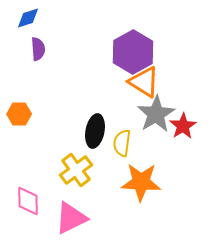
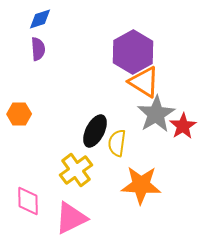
blue diamond: moved 12 px right, 1 px down
black ellipse: rotated 16 degrees clockwise
yellow semicircle: moved 5 px left
orange star: moved 3 px down
